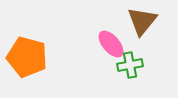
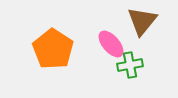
orange pentagon: moved 26 px right, 8 px up; rotated 18 degrees clockwise
